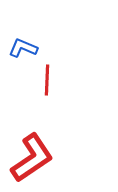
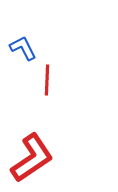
blue L-shape: rotated 40 degrees clockwise
